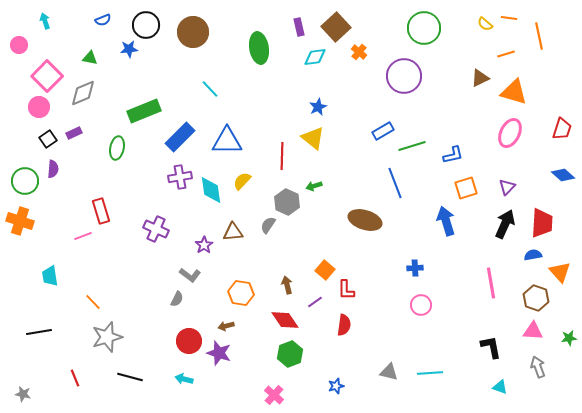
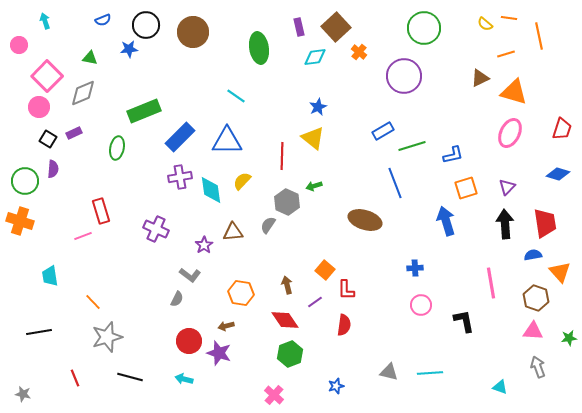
cyan line at (210, 89): moved 26 px right, 7 px down; rotated 12 degrees counterclockwise
black square at (48, 139): rotated 24 degrees counterclockwise
blue diamond at (563, 175): moved 5 px left, 1 px up; rotated 25 degrees counterclockwise
red trapezoid at (542, 223): moved 3 px right; rotated 12 degrees counterclockwise
black arrow at (505, 224): rotated 28 degrees counterclockwise
black L-shape at (491, 347): moved 27 px left, 26 px up
